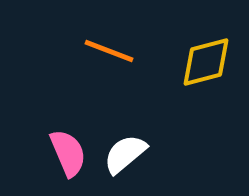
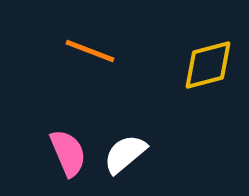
orange line: moved 19 px left
yellow diamond: moved 2 px right, 3 px down
